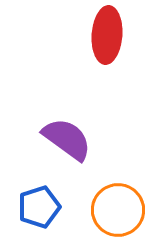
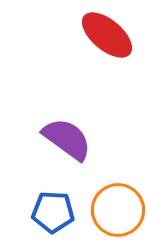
red ellipse: rotated 54 degrees counterclockwise
blue pentagon: moved 14 px right, 5 px down; rotated 21 degrees clockwise
